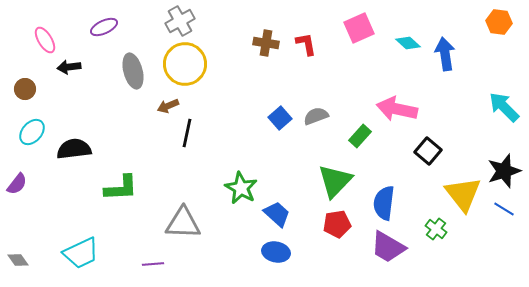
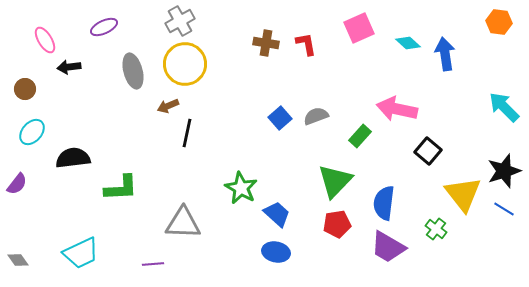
black semicircle: moved 1 px left, 9 px down
